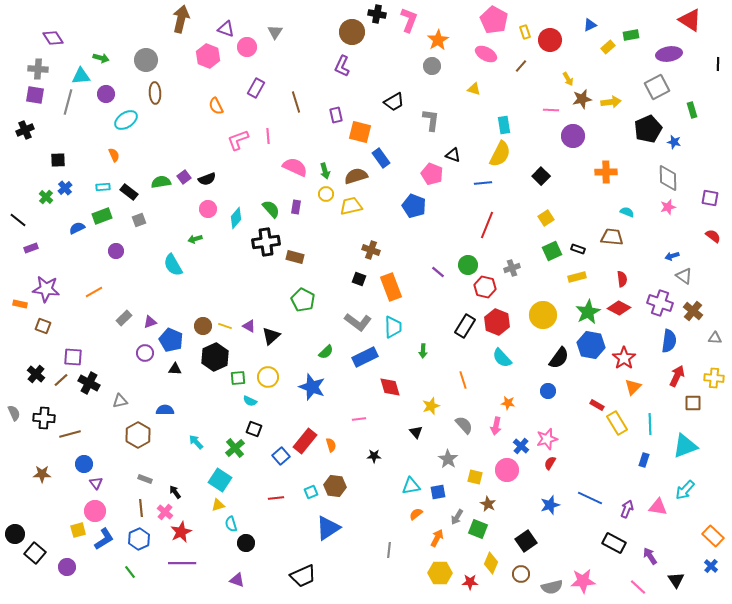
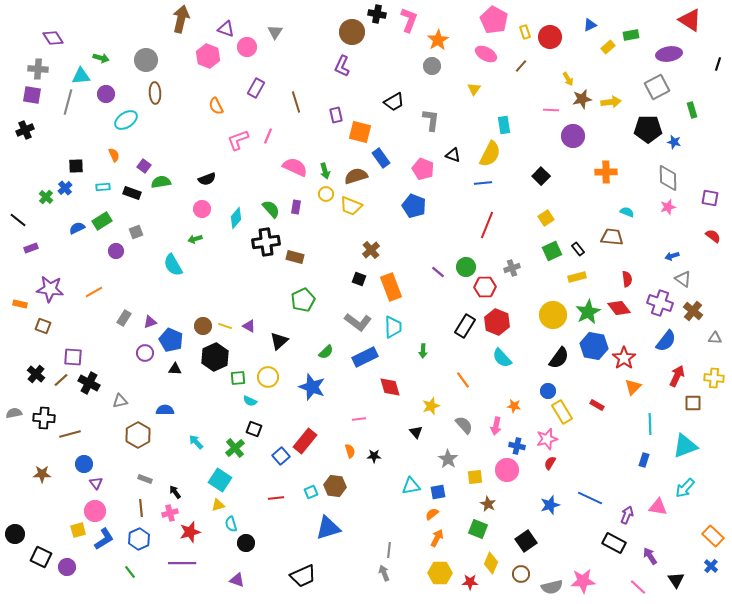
red circle at (550, 40): moved 3 px up
black line at (718, 64): rotated 16 degrees clockwise
yellow triangle at (474, 89): rotated 48 degrees clockwise
purple square at (35, 95): moved 3 px left
black pentagon at (648, 129): rotated 24 degrees clockwise
pink line at (268, 136): rotated 28 degrees clockwise
yellow semicircle at (500, 154): moved 10 px left
black square at (58, 160): moved 18 px right, 6 px down
pink pentagon at (432, 174): moved 9 px left, 5 px up
purple square at (184, 177): moved 40 px left, 11 px up; rotated 16 degrees counterclockwise
black rectangle at (129, 192): moved 3 px right, 1 px down; rotated 18 degrees counterclockwise
yellow trapezoid at (351, 206): rotated 145 degrees counterclockwise
pink circle at (208, 209): moved 6 px left
green rectangle at (102, 216): moved 5 px down; rotated 12 degrees counterclockwise
gray square at (139, 220): moved 3 px left, 12 px down
black rectangle at (578, 249): rotated 32 degrees clockwise
brown cross at (371, 250): rotated 30 degrees clockwise
green circle at (468, 265): moved 2 px left, 2 px down
gray triangle at (684, 276): moved 1 px left, 3 px down
red semicircle at (622, 279): moved 5 px right
red hexagon at (485, 287): rotated 15 degrees counterclockwise
purple star at (46, 289): moved 4 px right
green pentagon at (303, 300): rotated 20 degrees clockwise
red diamond at (619, 308): rotated 25 degrees clockwise
yellow circle at (543, 315): moved 10 px right
gray rectangle at (124, 318): rotated 14 degrees counterclockwise
black triangle at (271, 336): moved 8 px right, 5 px down
blue semicircle at (669, 341): moved 3 px left; rotated 30 degrees clockwise
blue hexagon at (591, 345): moved 3 px right, 1 px down
orange line at (463, 380): rotated 18 degrees counterclockwise
orange star at (508, 403): moved 6 px right, 3 px down
gray semicircle at (14, 413): rotated 77 degrees counterclockwise
yellow rectangle at (617, 423): moved 55 px left, 11 px up
orange semicircle at (331, 445): moved 19 px right, 6 px down
blue cross at (521, 446): moved 4 px left; rotated 28 degrees counterclockwise
yellow square at (475, 477): rotated 21 degrees counterclockwise
cyan arrow at (685, 490): moved 2 px up
purple arrow at (627, 509): moved 6 px down
pink cross at (165, 512): moved 5 px right, 1 px down; rotated 35 degrees clockwise
orange semicircle at (416, 514): moved 16 px right
gray arrow at (457, 517): moved 73 px left, 56 px down; rotated 126 degrees clockwise
blue triangle at (328, 528): rotated 16 degrees clockwise
red star at (181, 532): moved 9 px right; rotated 10 degrees clockwise
black square at (35, 553): moved 6 px right, 4 px down; rotated 15 degrees counterclockwise
